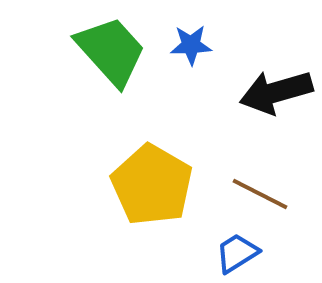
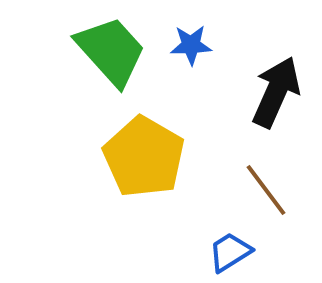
black arrow: rotated 130 degrees clockwise
yellow pentagon: moved 8 px left, 28 px up
brown line: moved 6 px right, 4 px up; rotated 26 degrees clockwise
blue trapezoid: moved 7 px left, 1 px up
